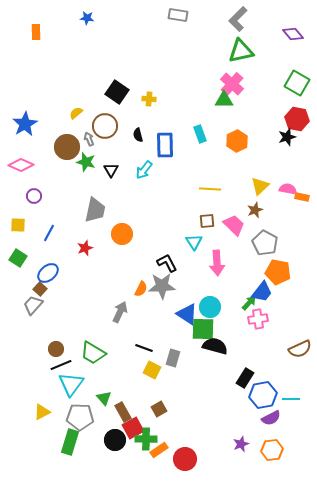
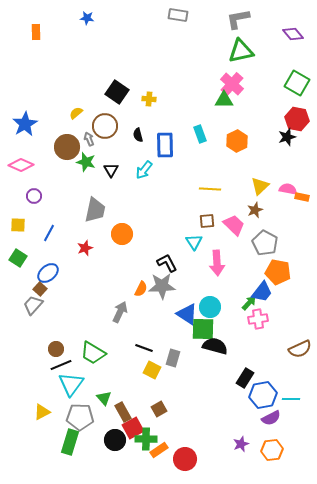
gray L-shape at (238, 19): rotated 35 degrees clockwise
